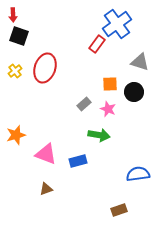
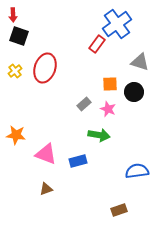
orange star: rotated 24 degrees clockwise
blue semicircle: moved 1 px left, 3 px up
